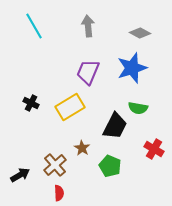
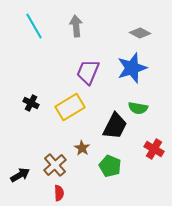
gray arrow: moved 12 px left
